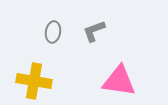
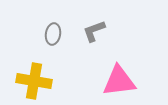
gray ellipse: moved 2 px down
pink triangle: rotated 15 degrees counterclockwise
